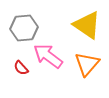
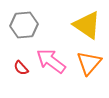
gray hexagon: moved 3 px up
pink arrow: moved 3 px right, 5 px down
orange triangle: moved 2 px right, 1 px up
